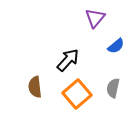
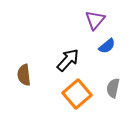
purple triangle: moved 2 px down
blue semicircle: moved 9 px left
brown semicircle: moved 11 px left, 12 px up
